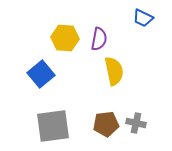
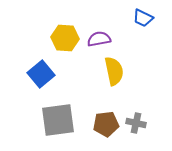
purple semicircle: rotated 110 degrees counterclockwise
gray square: moved 5 px right, 6 px up
